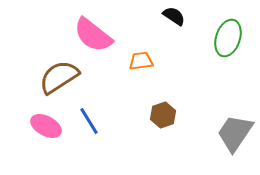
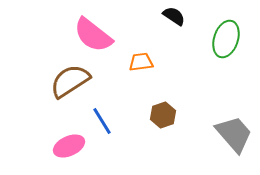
green ellipse: moved 2 px left, 1 px down
orange trapezoid: moved 1 px down
brown semicircle: moved 11 px right, 4 px down
blue line: moved 13 px right
pink ellipse: moved 23 px right, 20 px down; rotated 52 degrees counterclockwise
gray trapezoid: moved 1 px left, 1 px down; rotated 105 degrees clockwise
